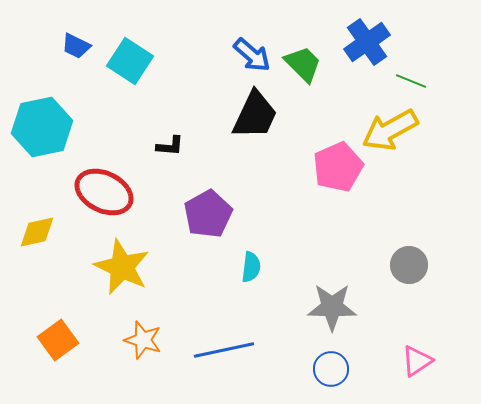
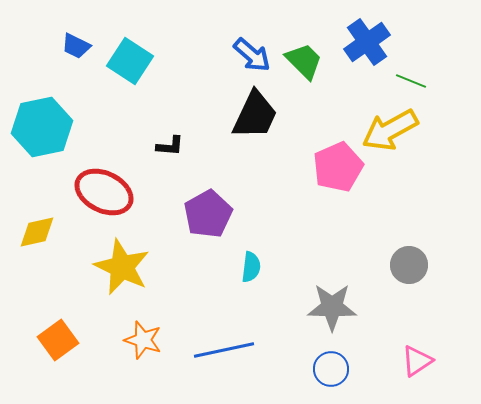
green trapezoid: moved 1 px right, 3 px up
